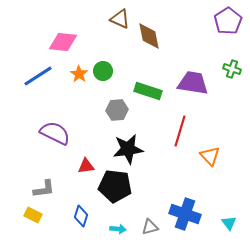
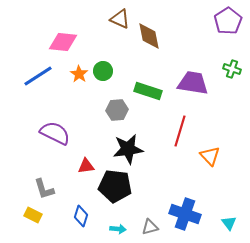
gray L-shape: rotated 80 degrees clockwise
